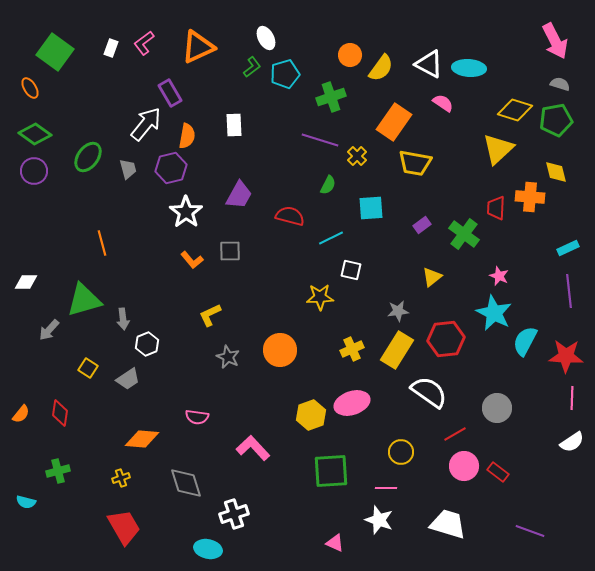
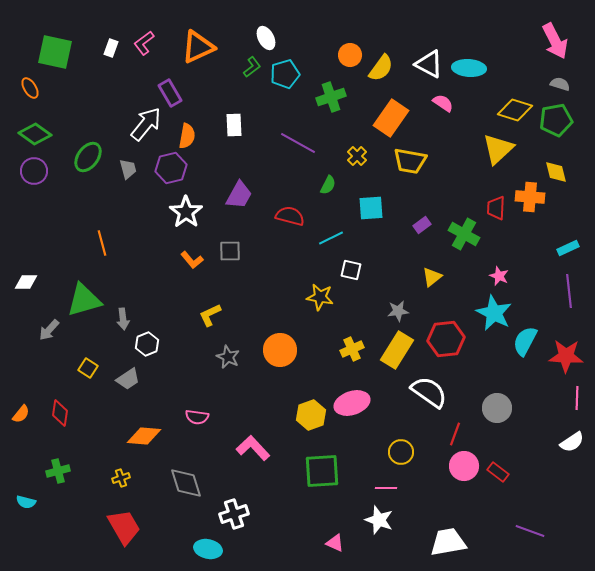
green square at (55, 52): rotated 24 degrees counterclockwise
orange rectangle at (394, 122): moved 3 px left, 4 px up
purple line at (320, 140): moved 22 px left, 3 px down; rotated 12 degrees clockwise
yellow trapezoid at (415, 163): moved 5 px left, 2 px up
green cross at (464, 234): rotated 8 degrees counterclockwise
yellow star at (320, 297): rotated 12 degrees clockwise
pink line at (572, 398): moved 5 px right
red line at (455, 434): rotated 40 degrees counterclockwise
orange diamond at (142, 439): moved 2 px right, 3 px up
green square at (331, 471): moved 9 px left
white trapezoid at (448, 524): moved 18 px down; rotated 27 degrees counterclockwise
